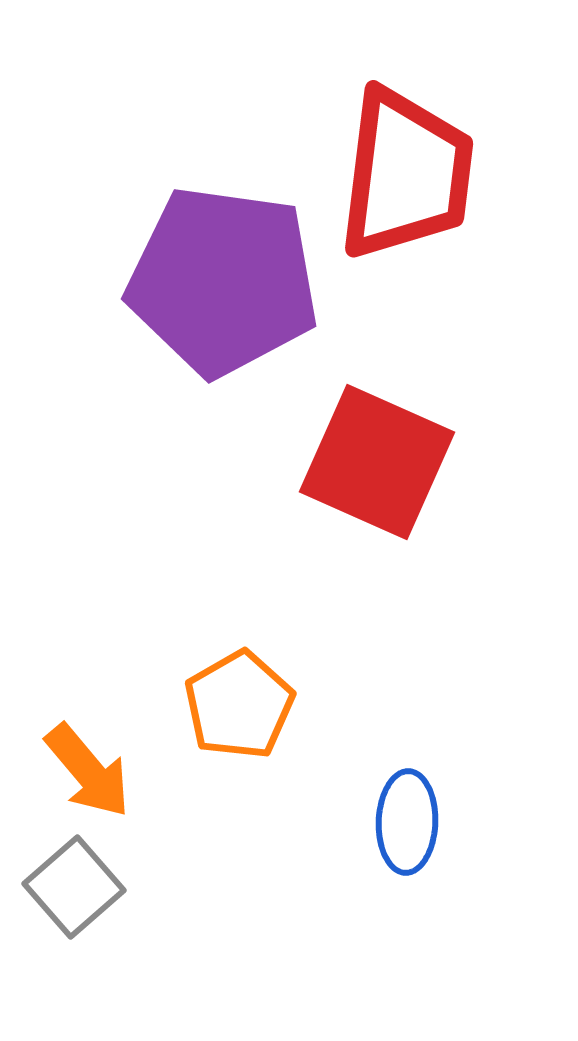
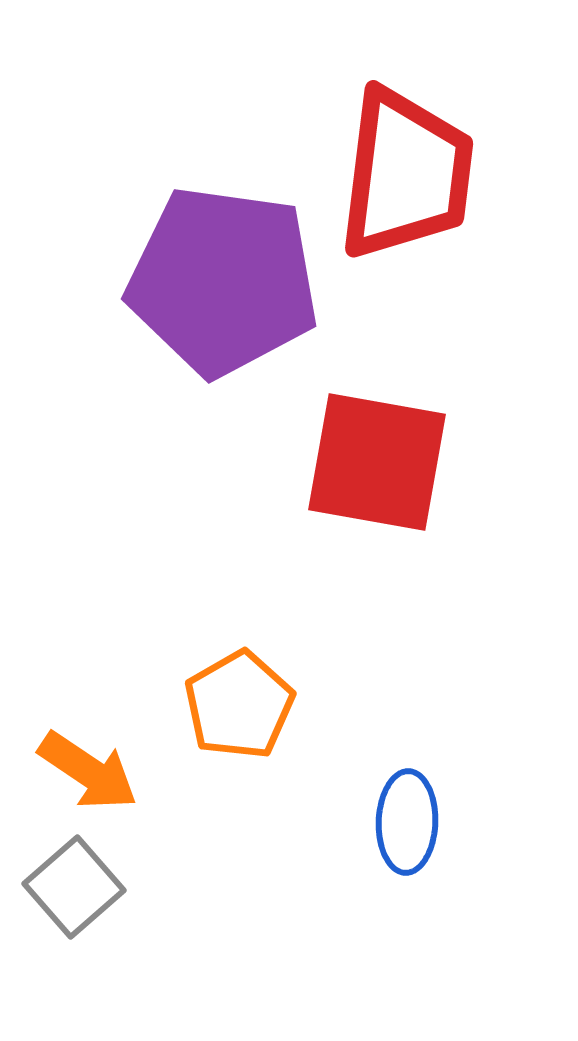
red square: rotated 14 degrees counterclockwise
orange arrow: rotated 16 degrees counterclockwise
